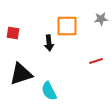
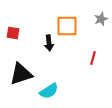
gray star: rotated 16 degrees counterclockwise
red line: moved 3 px left, 3 px up; rotated 56 degrees counterclockwise
cyan semicircle: rotated 96 degrees counterclockwise
